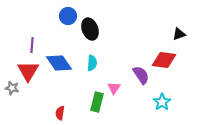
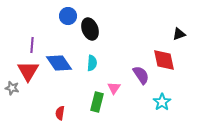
red diamond: rotated 70 degrees clockwise
